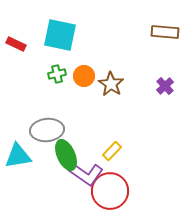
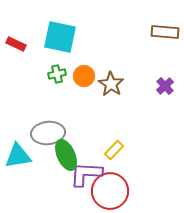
cyan square: moved 2 px down
gray ellipse: moved 1 px right, 3 px down
yellow rectangle: moved 2 px right, 1 px up
purple L-shape: rotated 148 degrees clockwise
